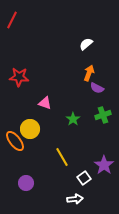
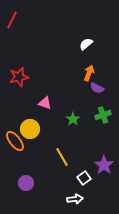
red star: rotated 18 degrees counterclockwise
